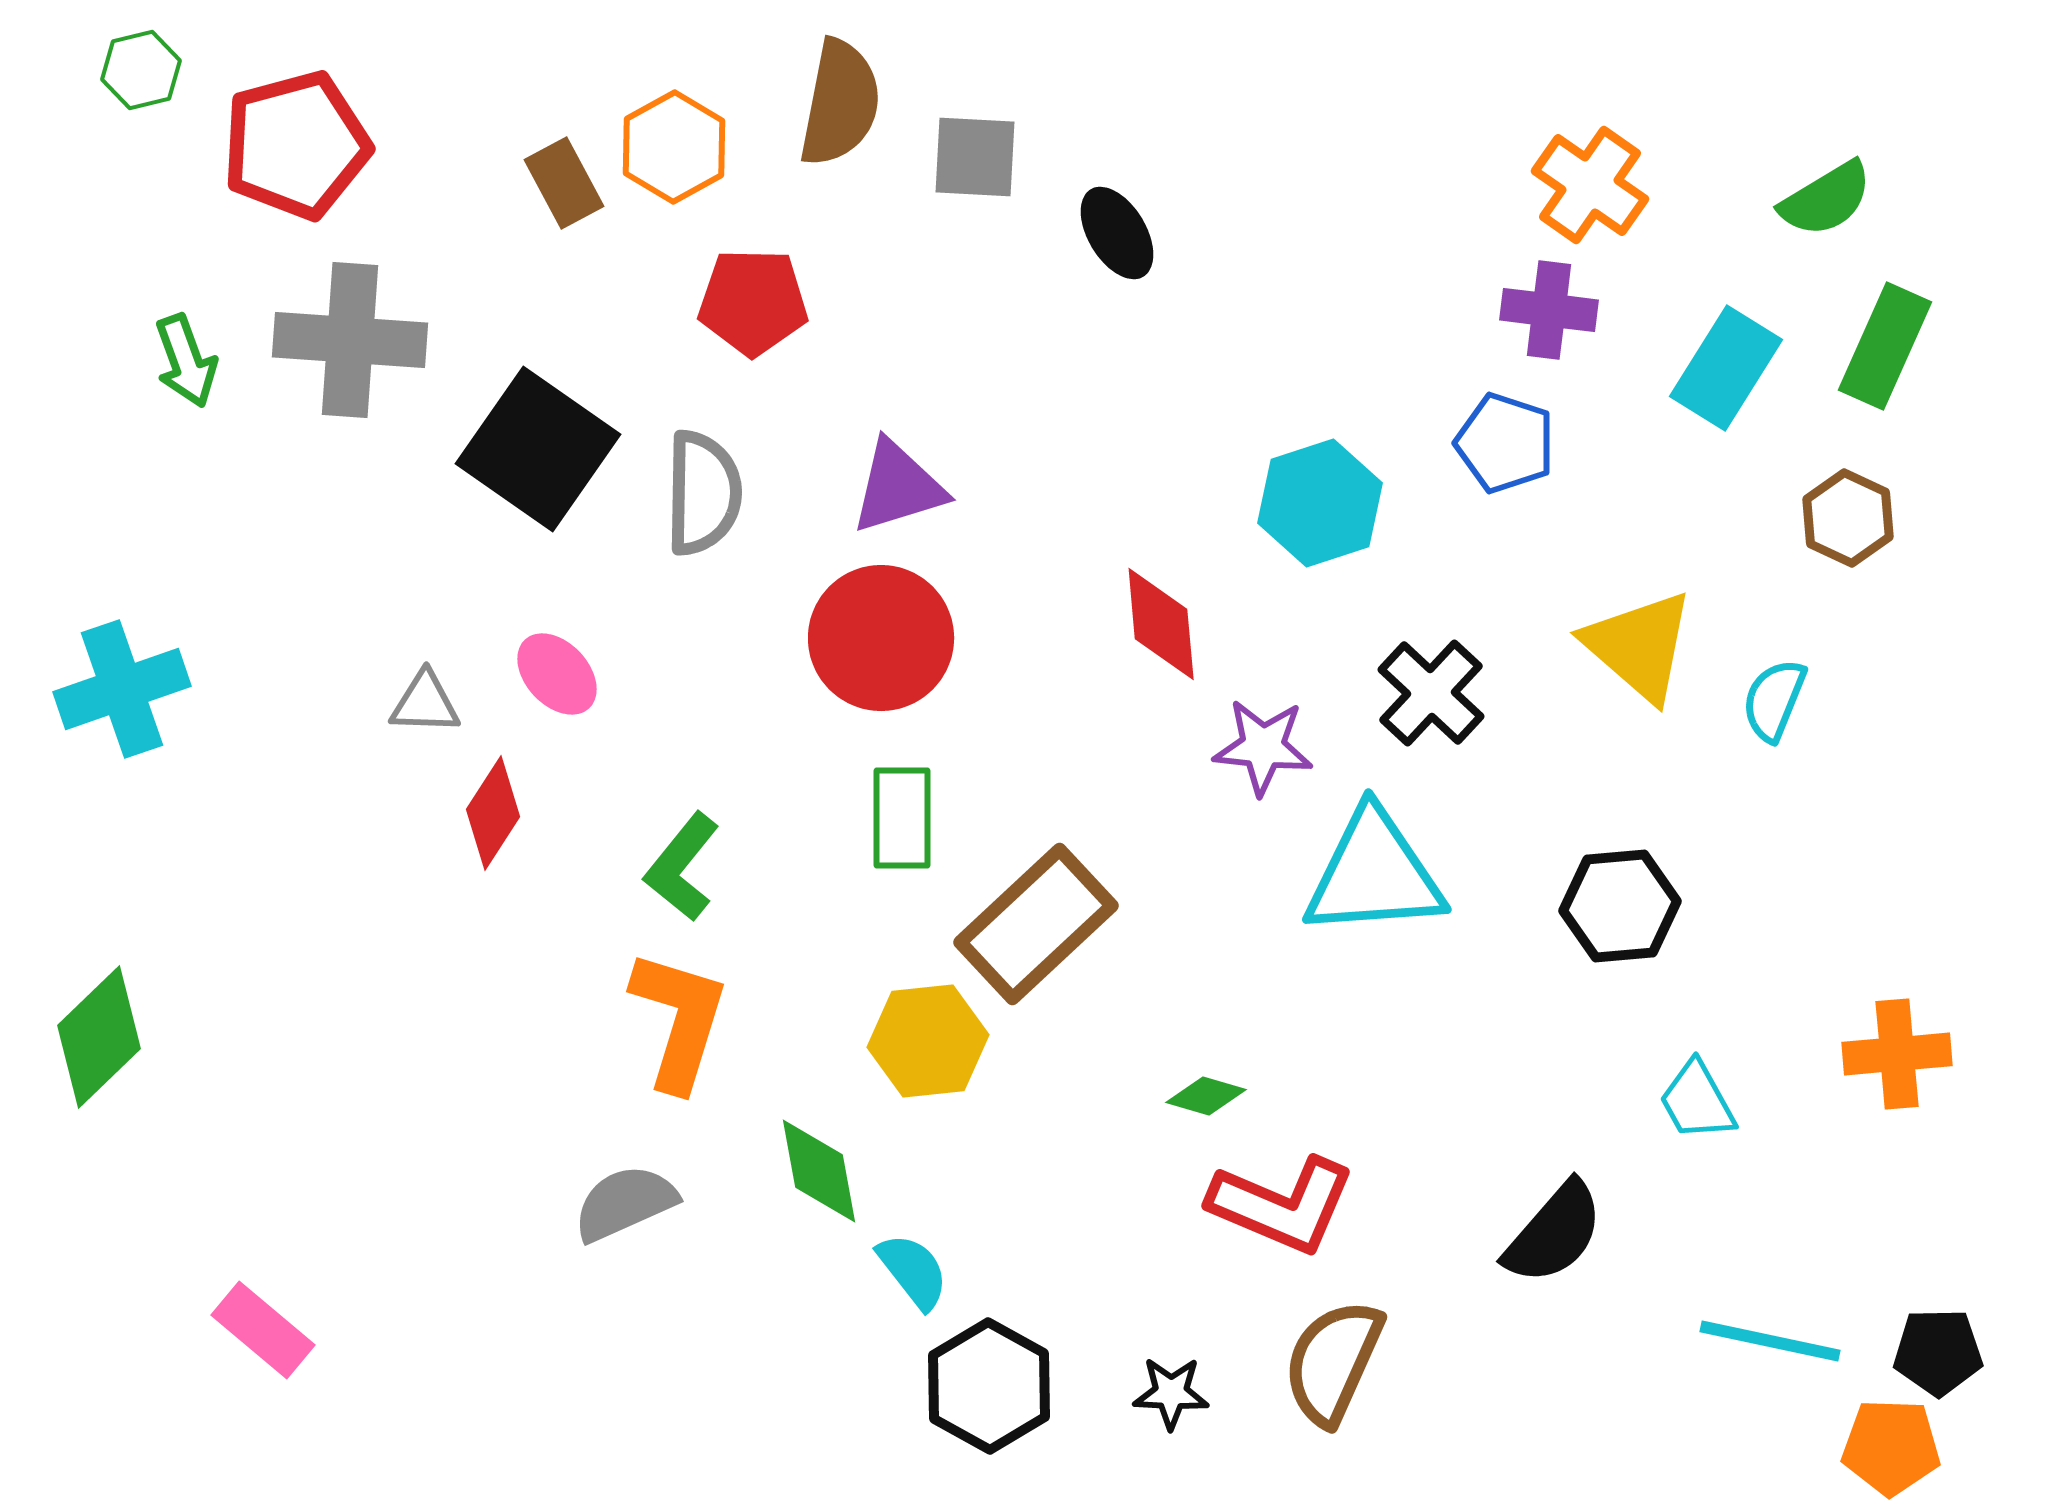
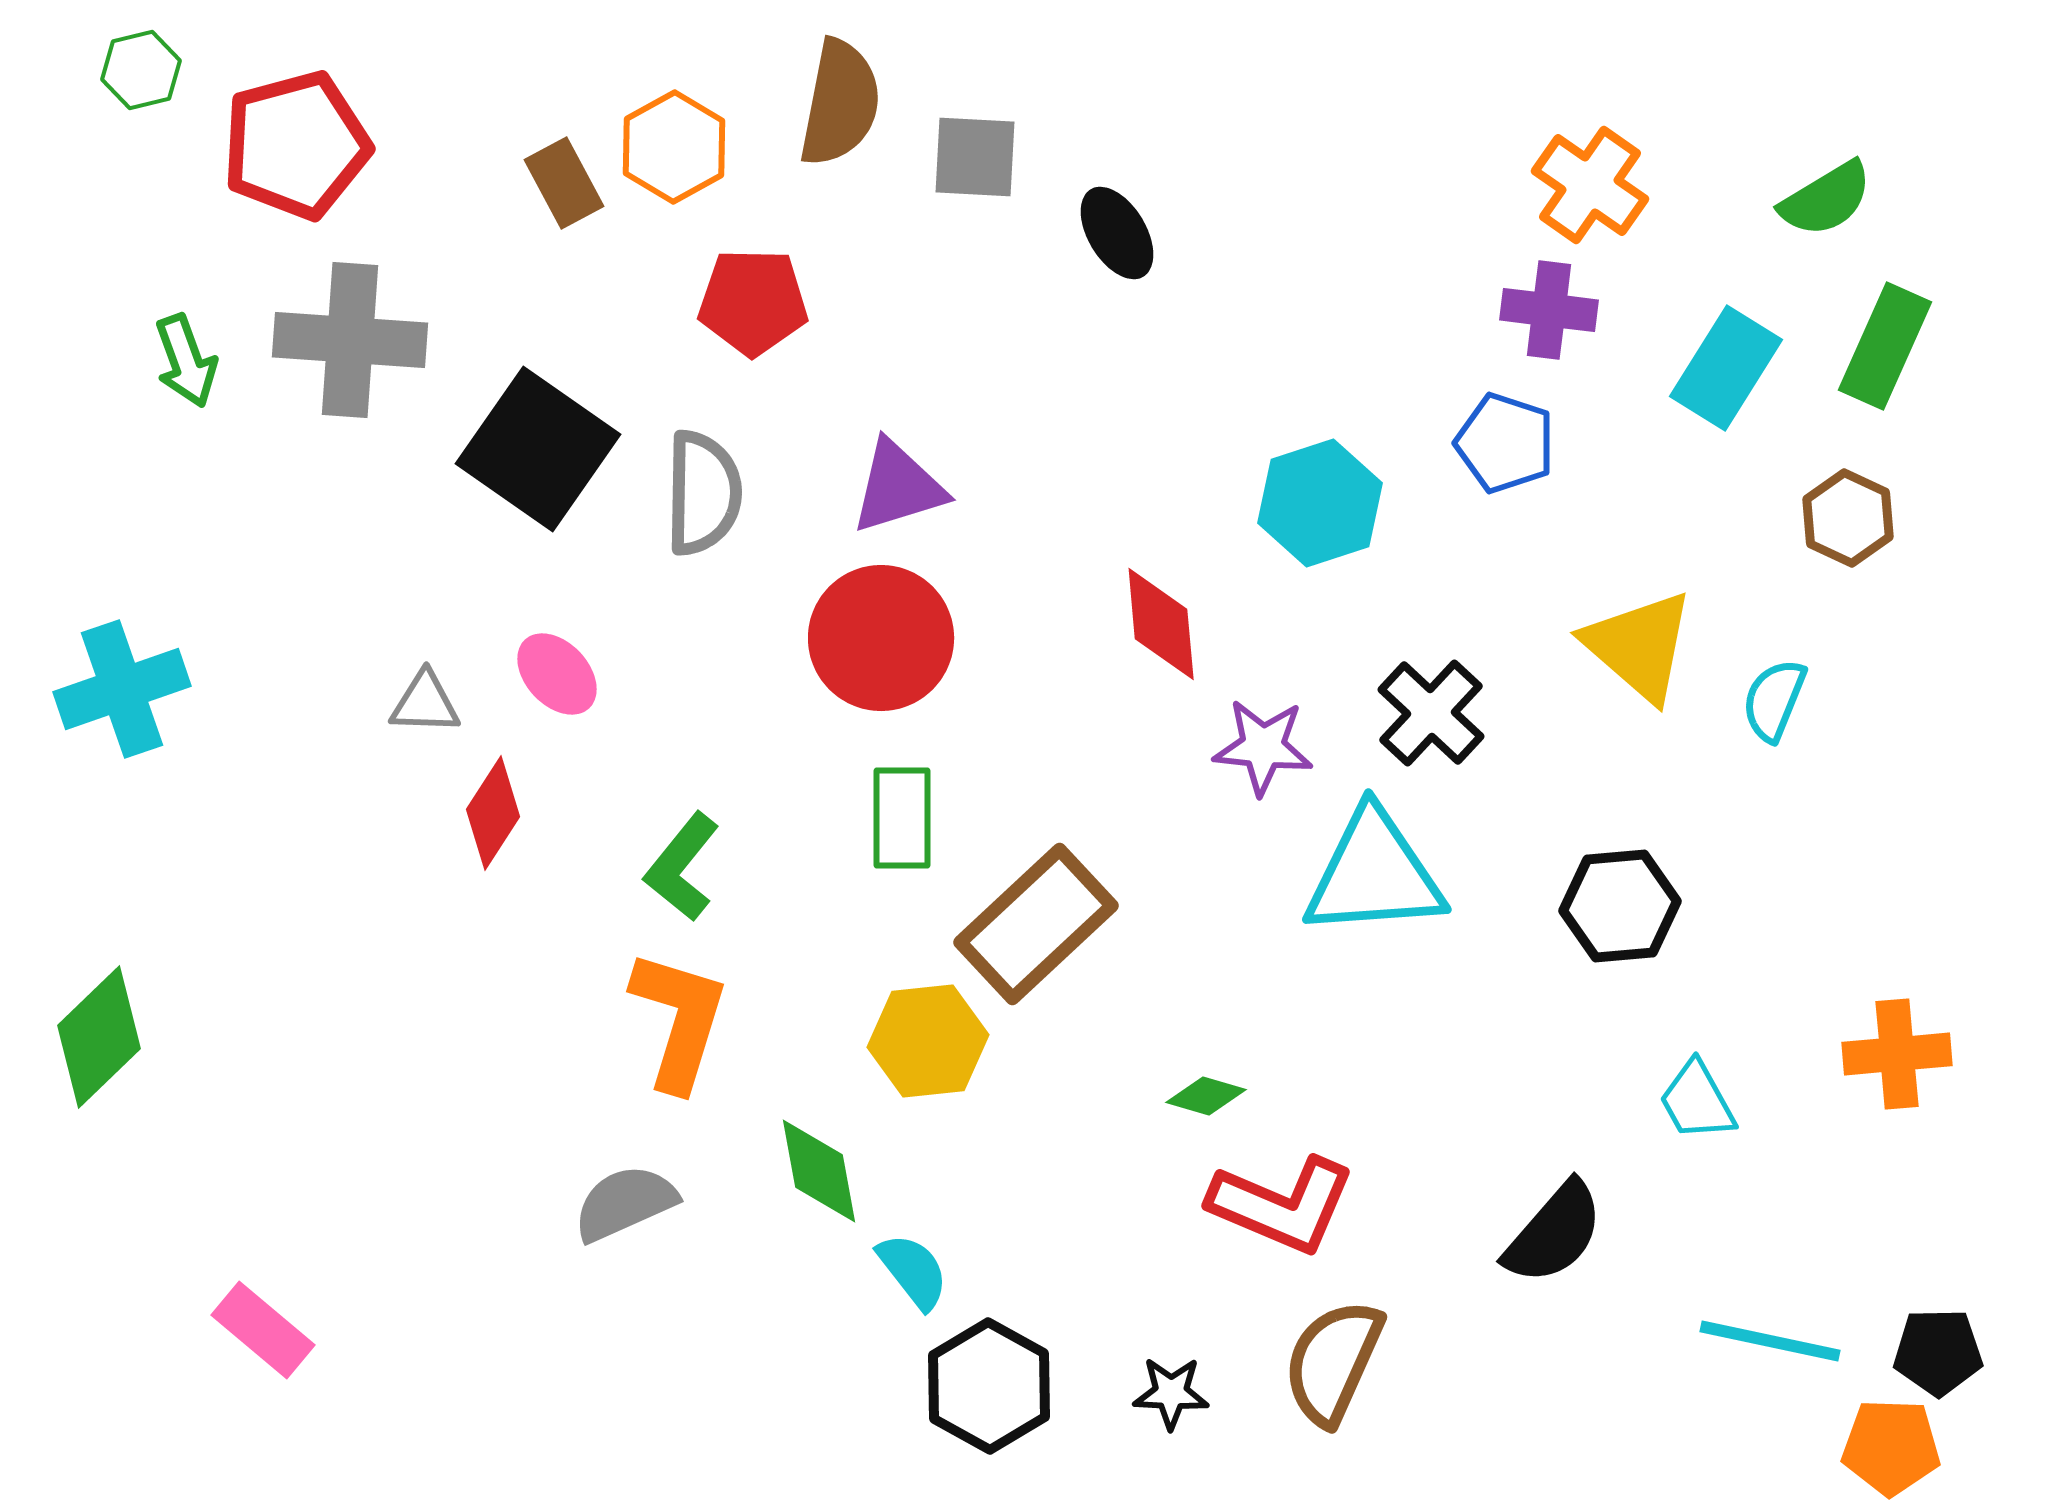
black cross at (1431, 693): moved 20 px down
